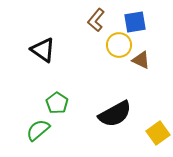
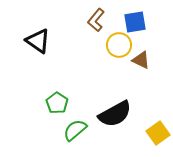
black triangle: moved 5 px left, 9 px up
green semicircle: moved 37 px right
